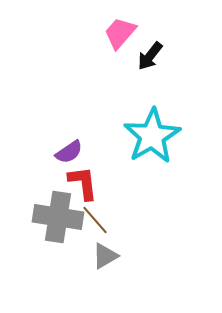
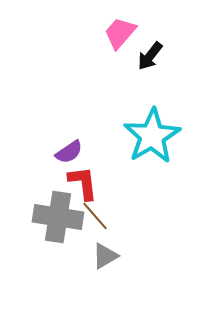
brown line: moved 4 px up
